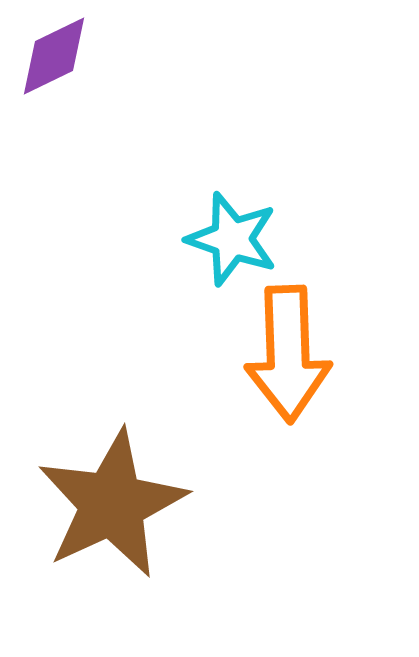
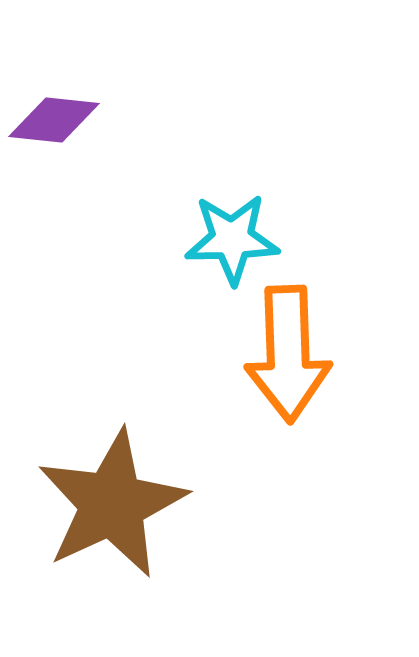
purple diamond: moved 64 px down; rotated 32 degrees clockwise
cyan star: rotated 20 degrees counterclockwise
